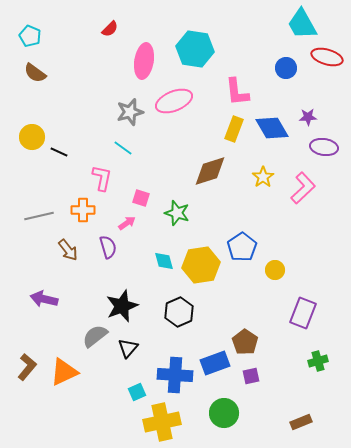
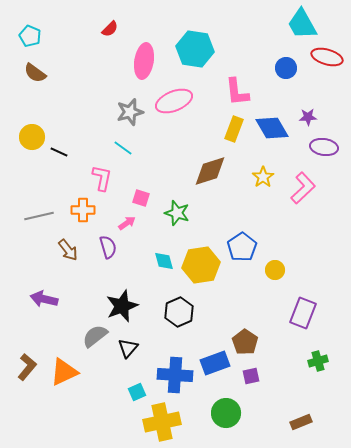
green circle at (224, 413): moved 2 px right
